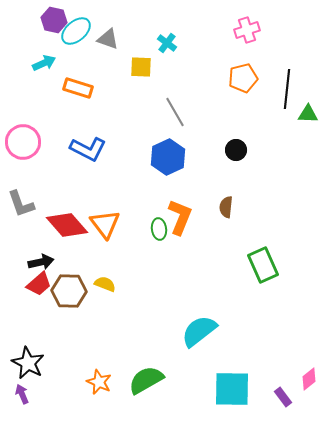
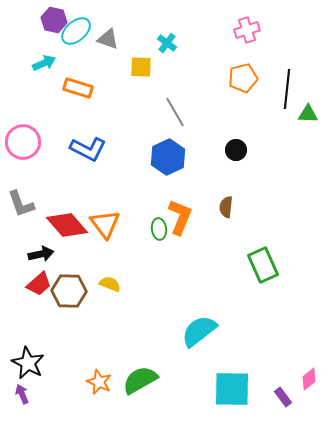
black arrow: moved 8 px up
yellow semicircle: moved 5 px right
green semicircle: moved 6 px left
